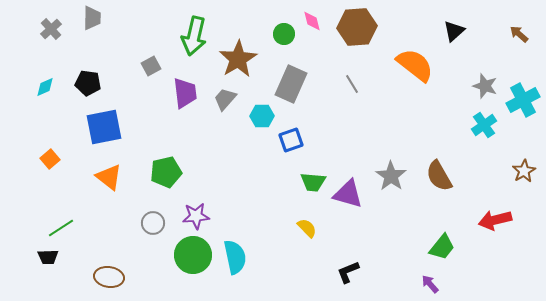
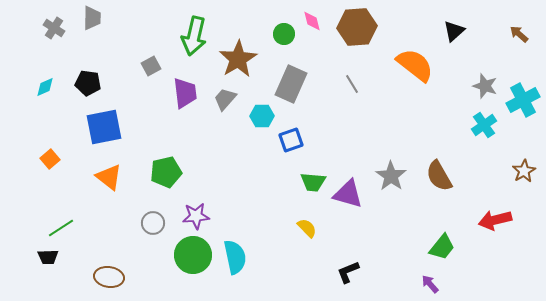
gray cross at (51, 29): moved 3 px right, 1 px up; rotated 15 degrees counterclockwise
